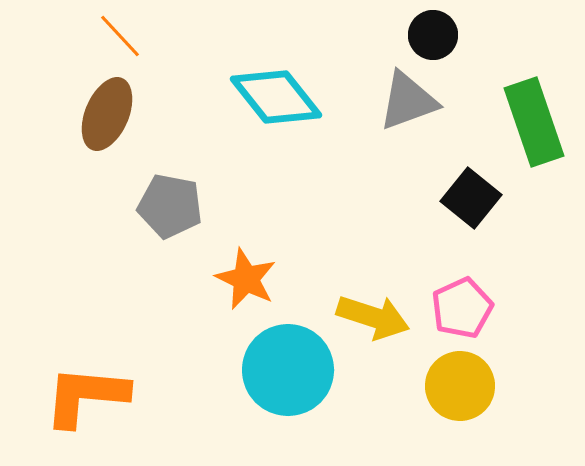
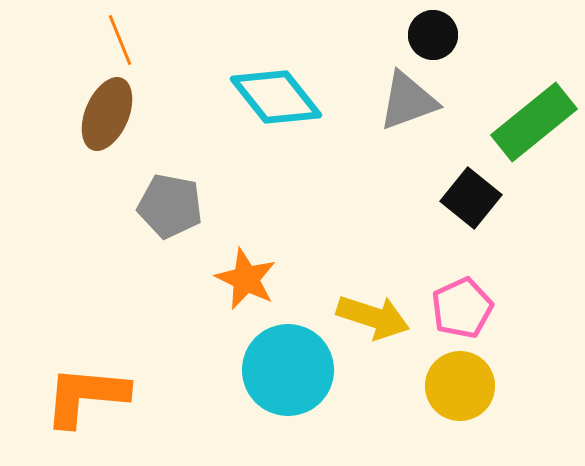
orange line: moved 4 px down; rotated 21 degrees clockwise
green rectangle: rotated 70 degrees clockwise
